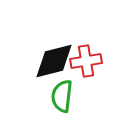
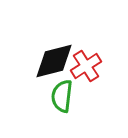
red cross: moved 5 px down; rotated 24 degrees counterclockwise
